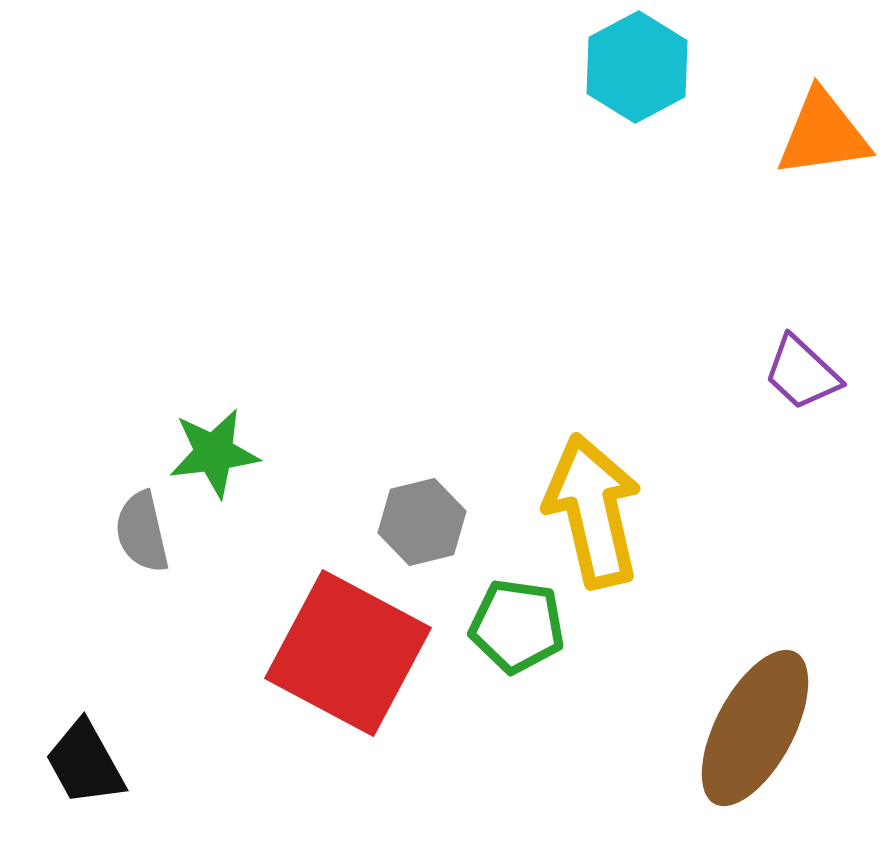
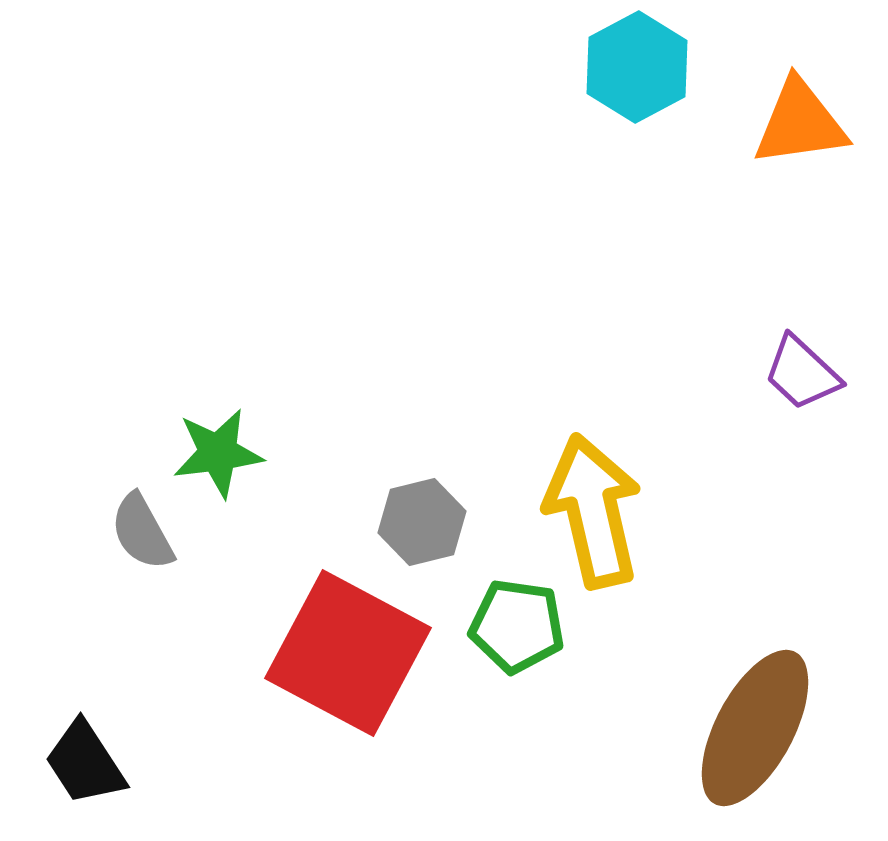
orange triangle: moved 23 px left, 11 px up
green star: moved 4 px right
gray semicircle: rotated 16 degrees counterclockwise
black trapezoid: rotated 4 degrees counterclockwise
